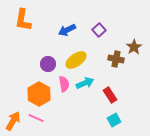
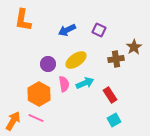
purple square: rotated 24 degrees counterclockwise
brown cross: rotated 21 degrees counterclockwise
